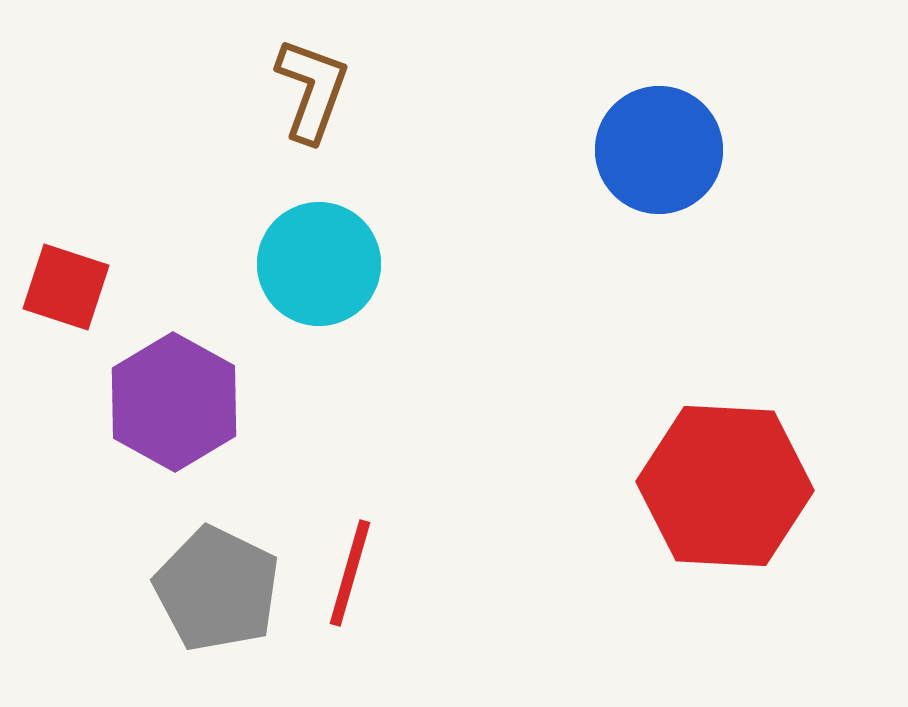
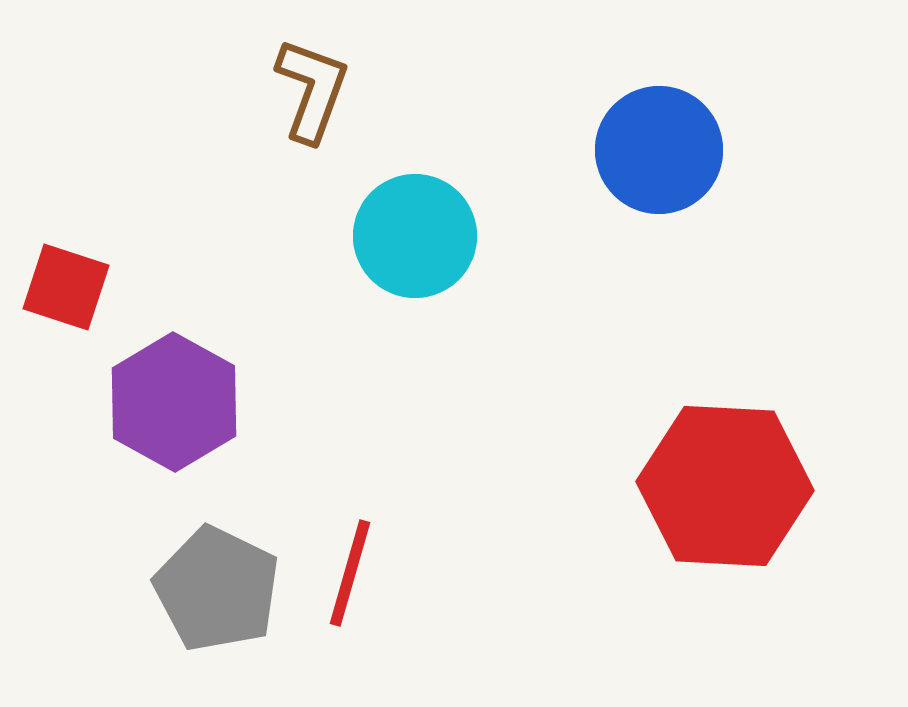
cyan circle: moved 96 px right, 28 px up
